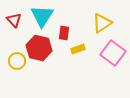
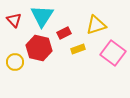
yellow triangle: moved 6 px left, 2 px down; rotated 15 degrees clockwise
red rectangle: rotated 56 degrees clockwise
yellow circle: moved 2 px left, 1 px down
